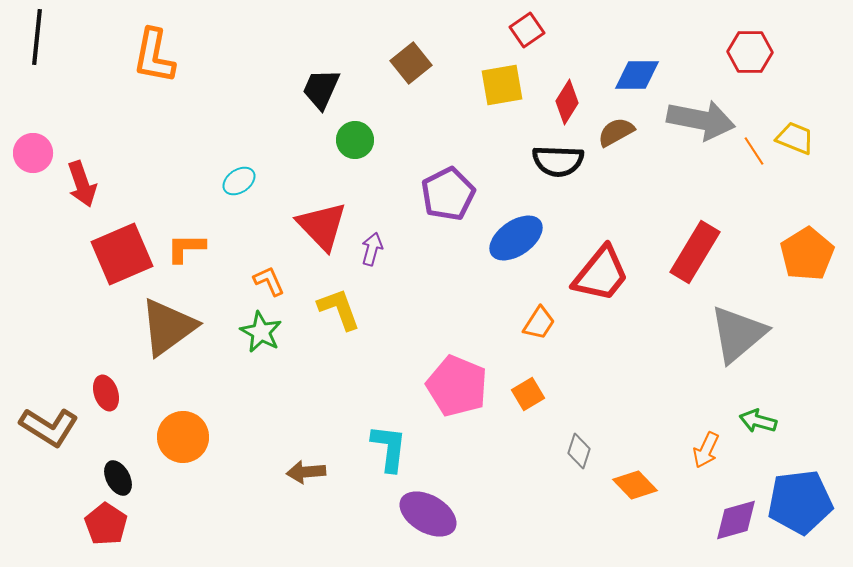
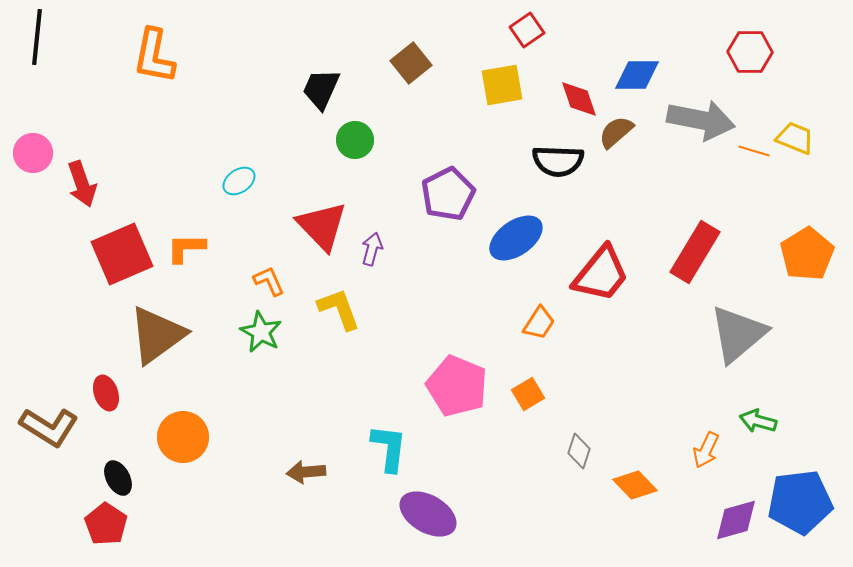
red diamond at (567, 102): moved 12 px right, 3 px up; rotated 51 degrees counterclockwise
brown semicircle at (616, 132): rotated 12 degrees counterclockwise
orange line at (754, 151): rotated 40 degrees counterclockwise
brown triangle at (168, 327): moved 11 px left, 8 px down
